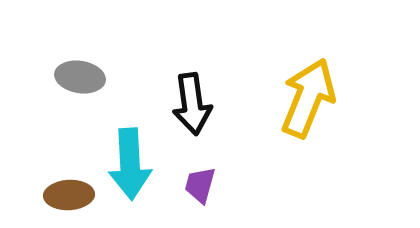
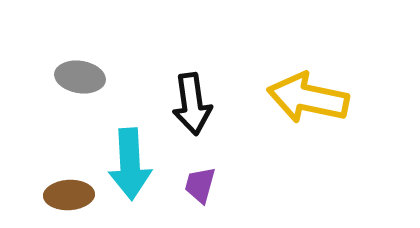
yellow arrow: rotated 100 degrees counterclockwise
